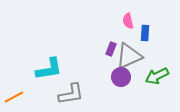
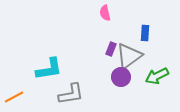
pink semicircle: moved 23 px left, 8 px up
gray triangle: rotated 12 degrees counterclockwise
